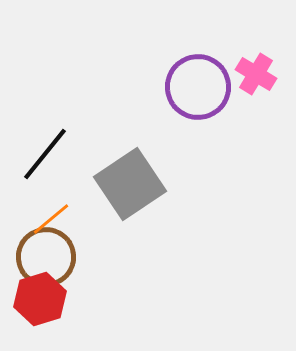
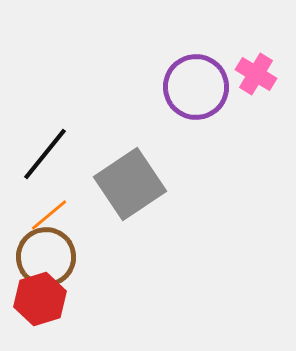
purple circle: moved 2 px left
orange line: moved 2 px left, 4 px up
